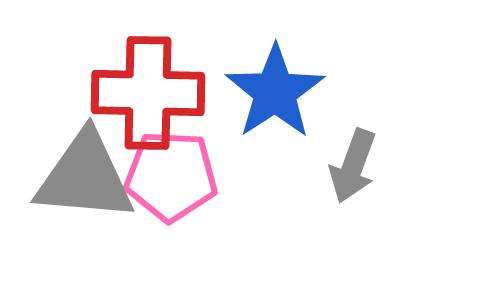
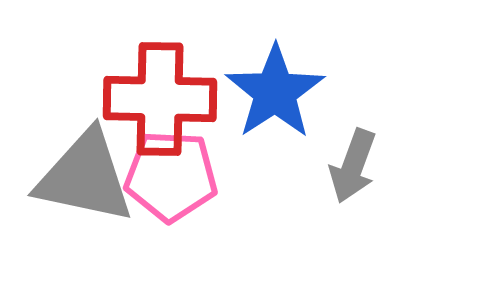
red cross: moved 12 px right, 6 px down
gray triangle: rotated 7 degrees clockwise
